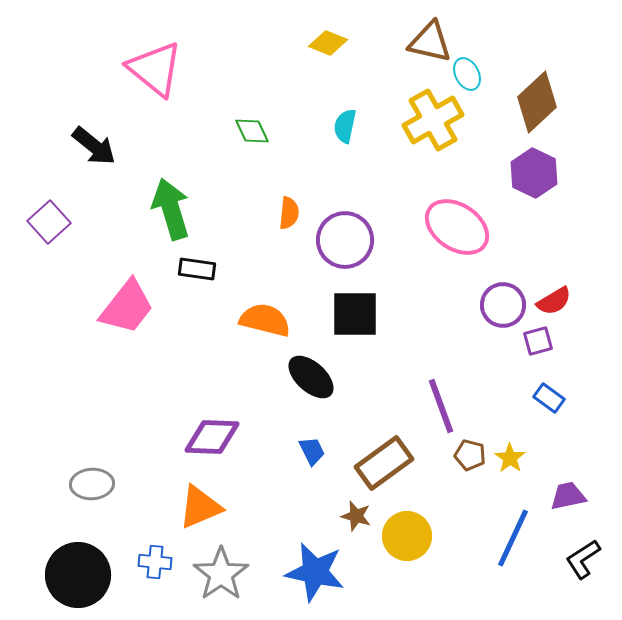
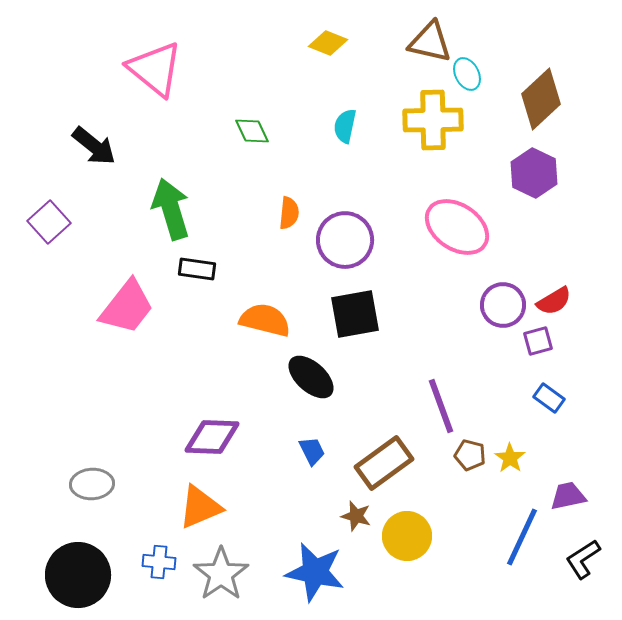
brown diamond at (537, 102): moved 4 px right, 3 px up
yellow cross at (433, 120): rotated 28 degrees clockwise
black square at (355, 314): rotated 10 degrees counterclockwise
blue line at (513, 538): moved 9 px right, 1 px up
blue cross at (155, 562): moved 4 px right
